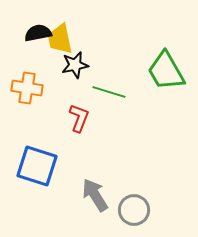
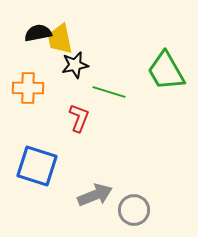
orange cross: moved 1 px right; rotated 8 degrees counterclockwise
gray arrow: rotated 100 degrees clockwise
